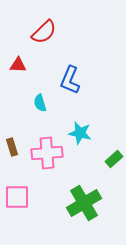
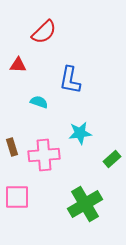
blue L-shape: rotated 12 degrees counterclockwise
cyan semicircle: moved 1 px left, 1 px up; rotated 126 degrees clockwise
cyan star: rotated 20 degrees counterclockwise
pink cross: moved 3 px left, 2 px down
green rectangle: moved 2 px left
green cross: moved 1 px right, 1 px down
